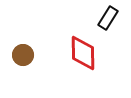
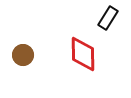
red diamond: moved 1 px down
